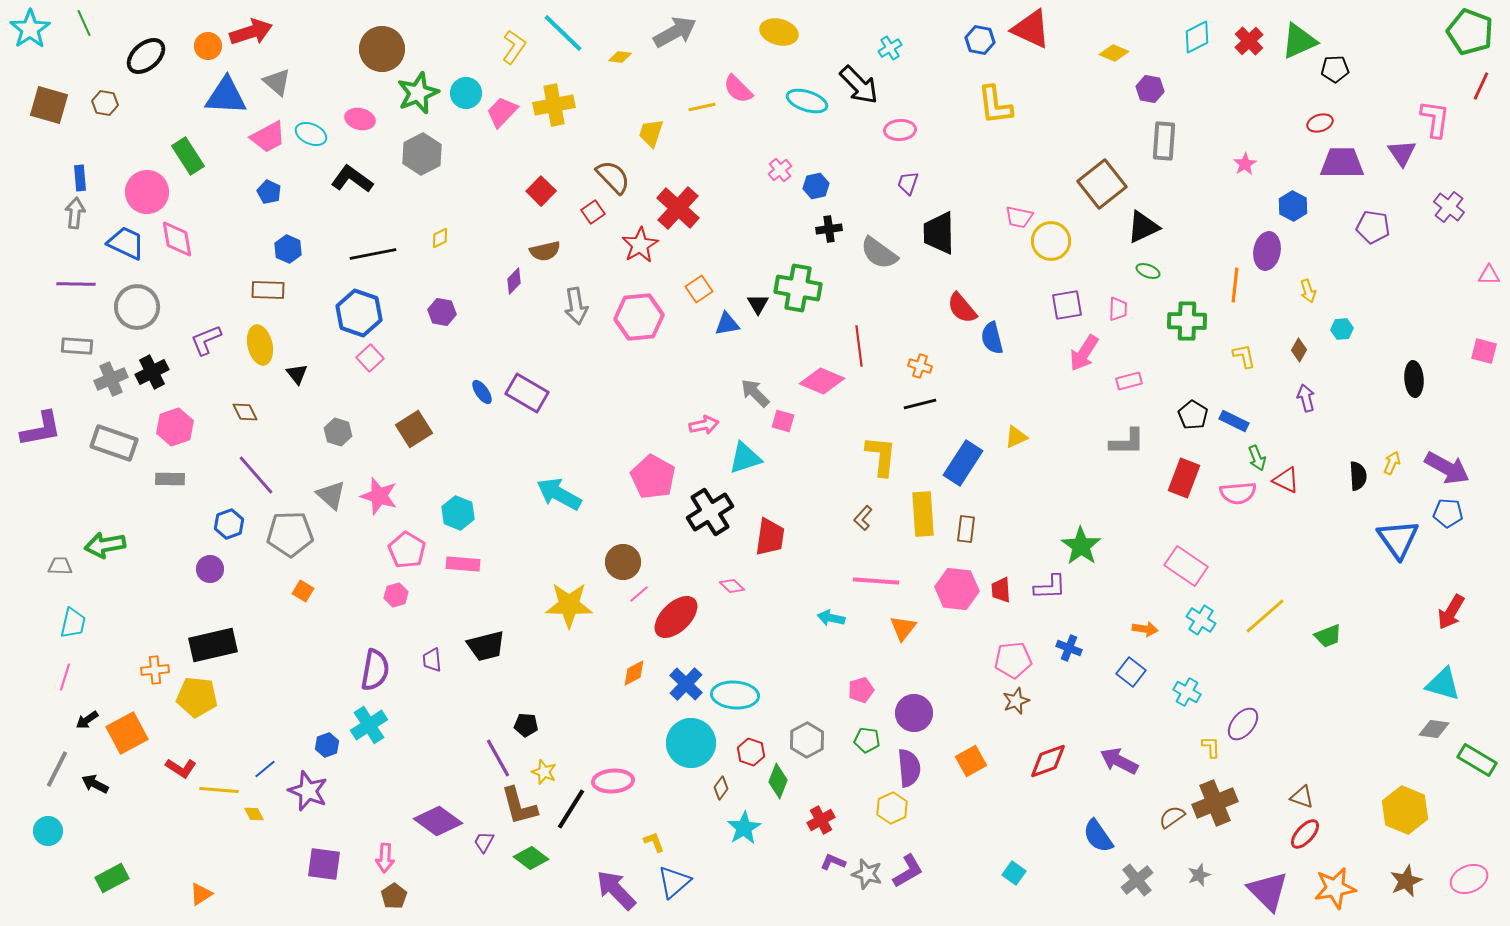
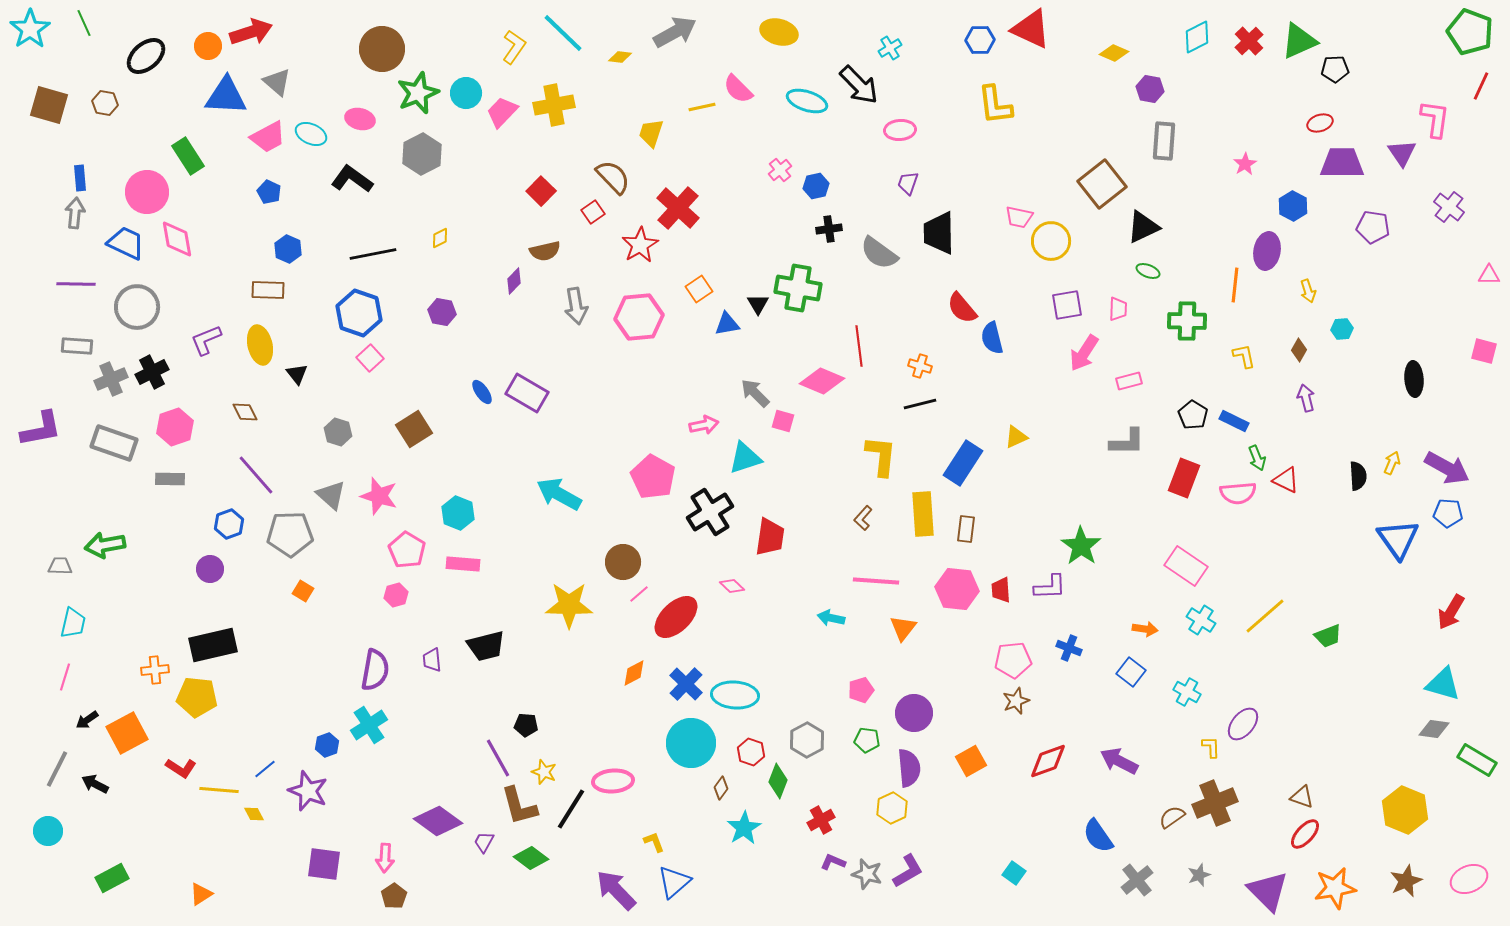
blue hexagon at (980, 40): rotated 12 degrees counterclockwise
